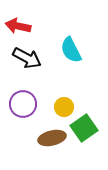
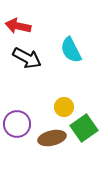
purple circle: moved 6 px left, 20 px down
